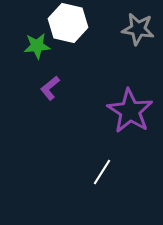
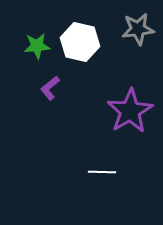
white hexagon: moved 12 px right, 19 px down
gray star: rotated 16 degrees counterclockwise
purple star: rotated 9 degrees clockwise
white line: rotated 60 degrees clockwise
